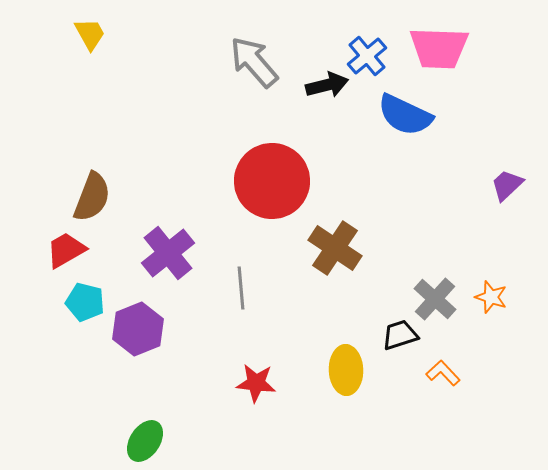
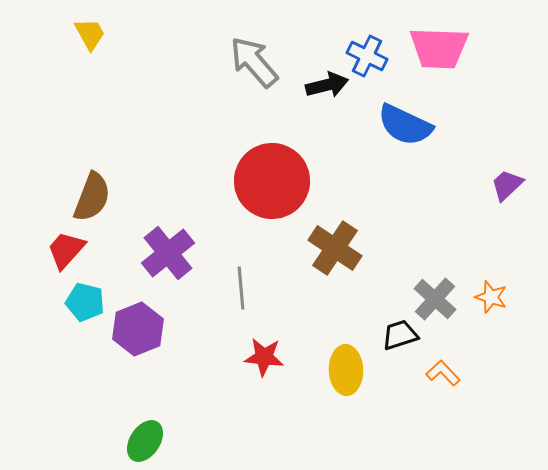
blue cross: rotated 24 degrees counterclockwise
blue semicircle: moved 10 px down
red trapezoid: rotated 18 degrees counterclockwise
red star: moved 8 px right, 26 px up
